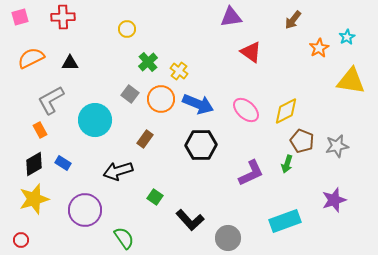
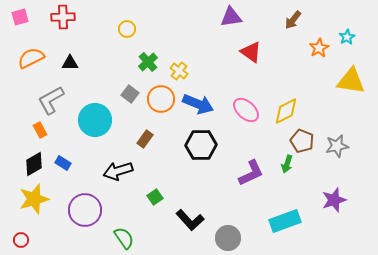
green square: rotated 21 degrees clockwise
